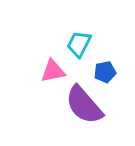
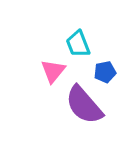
cyan trapezoid: moved 1 px left; rotated 48 degrees counterclockwise
pink triangle: rotated 40 degrees counterclockwise
